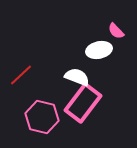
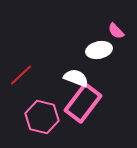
white semicircle: moved 1 px left, 1 px down
